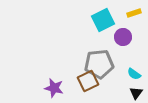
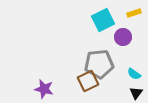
purple star: moved 10 px left, 1 px down
